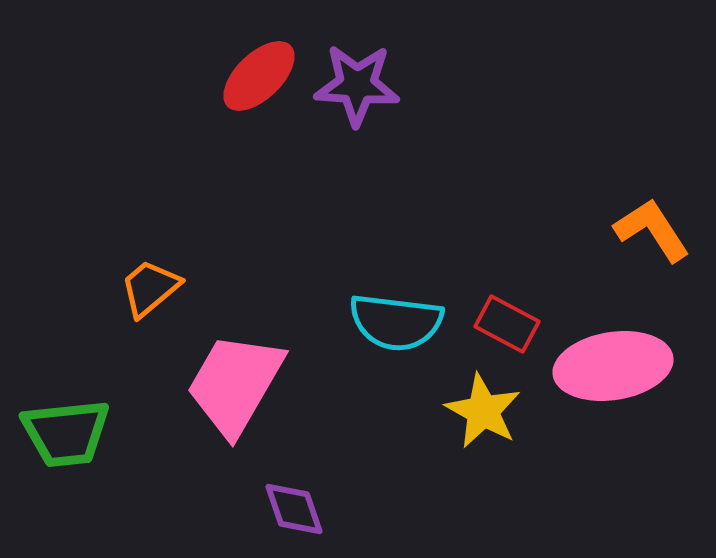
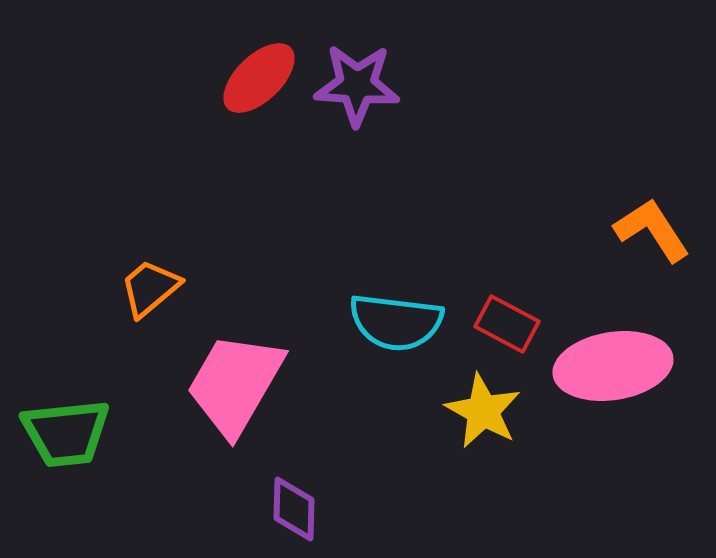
red ellipse: moved 2 px down
purple diamond: rotated 20 degrees clockwise
